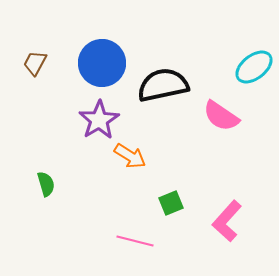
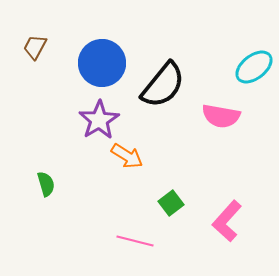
brown trapezoid: moved 16 px up
black semicircle: rotated 141 degrees clockwise
pink semicircle: rotated 24 degrees counterclockwise
orange arrow: moved 3 px left
green square: rotated 15 degrees counterclockwise
